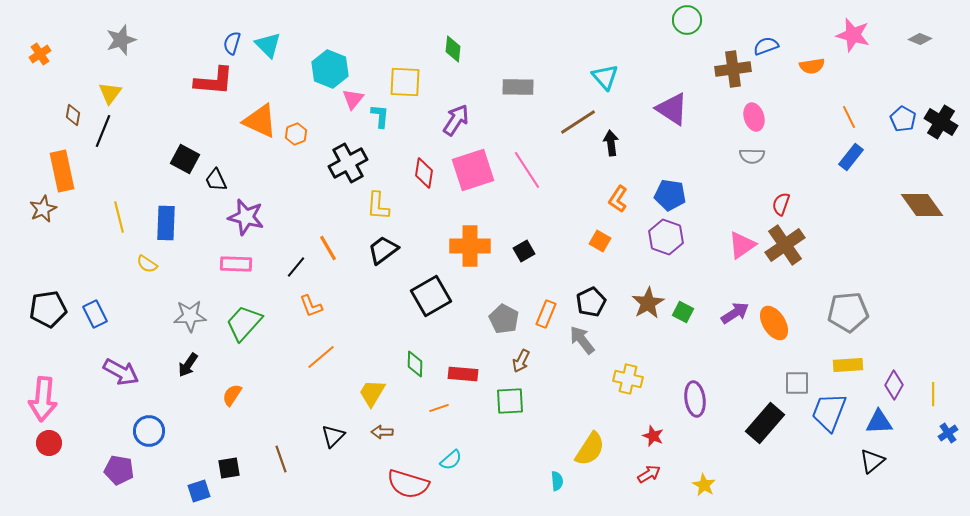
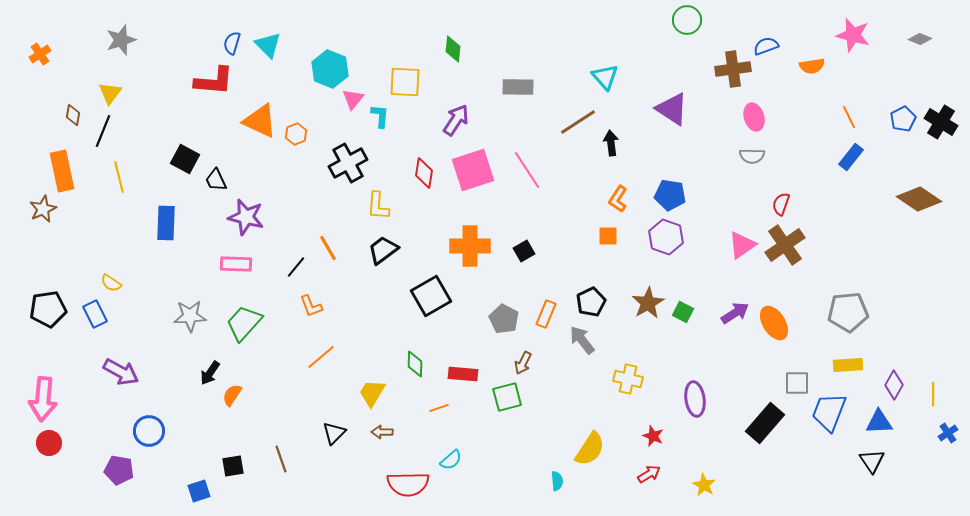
blue pentagon at (903, 119): rotated 15 degrees clockwise
brown diamond at (922, 205): moved 3 px left, 6 px up; rotated 21 degrees counterclockwise
yellow line at (119, 217): moved 40 px up
orange square at (600, 241): moved 8 px right, 5 px up; rotated 30 degrees counterclockwise
yellow semicircle at (147, 264): moved 36 px left, 19 px down
brown arrow at (521, 361): moved 2 px right, 2 px down
black arrow at (188, 365): moved 22 px right, 8 px down
green square at (510, 401): moved 3 px left, 4 px up; rotated 12 degrees counterclockwise
black triangle at (333, 436): moved 1 px right, 3 px up
black triangle at (872, 461): rotated 24 degrees counterclockwise
black square at (229, 468): moved 4 px right, 2 px up
red semicircle at (408, 484): rotated 18 degrees counterclockwise
